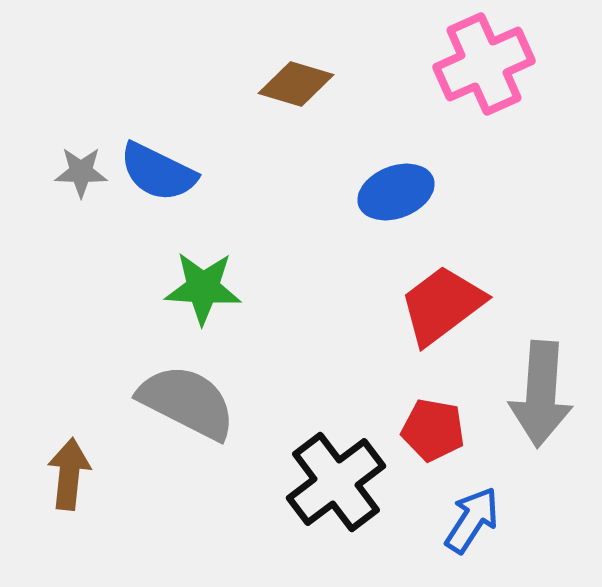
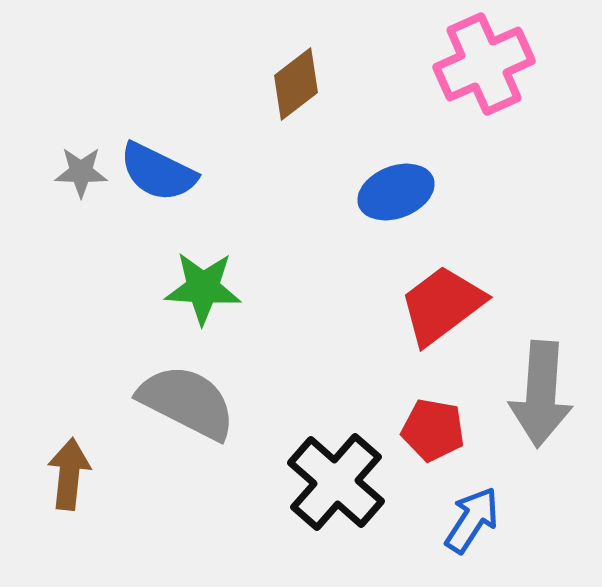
brown diamond: rotated 54 degrees counterclockwise
black cross: rotated 12 degrees counterclockwise
